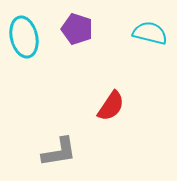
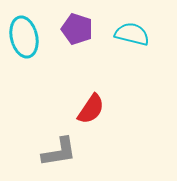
cyan semicircle: moved 18 px left, 1 px down
red semicircle: moved 20 px left, 3 px down
